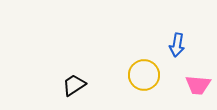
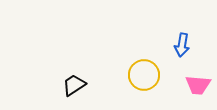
blue arrow: moved 5 px right
